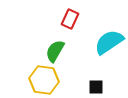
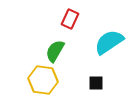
yellow hexagon: moved 1 px left
black square: moved 4 px up
